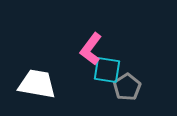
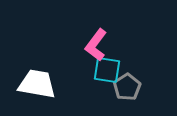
pink L-shape: moved 5 px right, 4 px up
